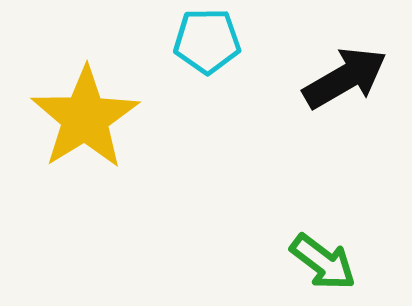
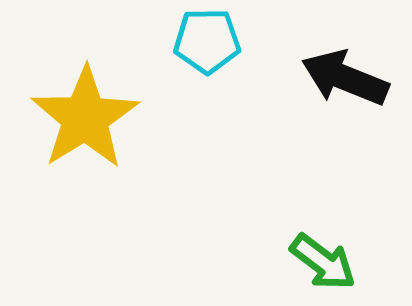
black arrow: rotated 128 degrees counterclockwise
